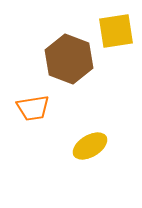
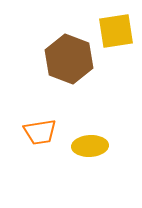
orange trapezoid: moved 7 px right, 24 px down
yellow ellipse: rotated 28 degrees clockwise
